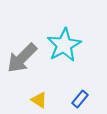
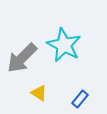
cyan star: rotated 16 degrees counterclockwise
yellow triangle: moved 7 px up
